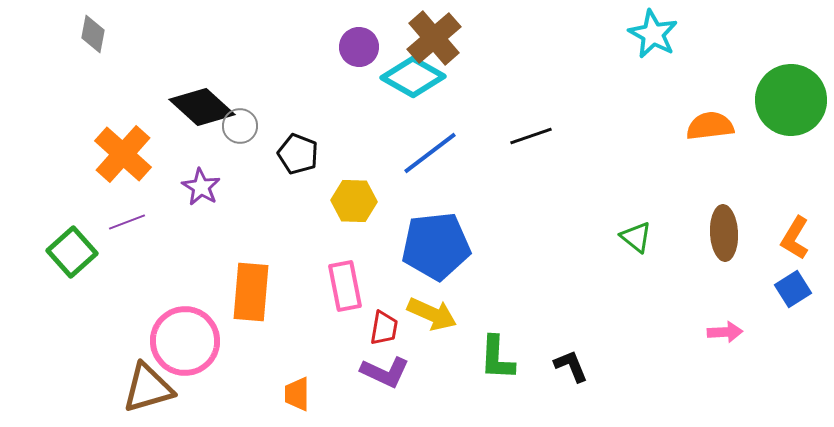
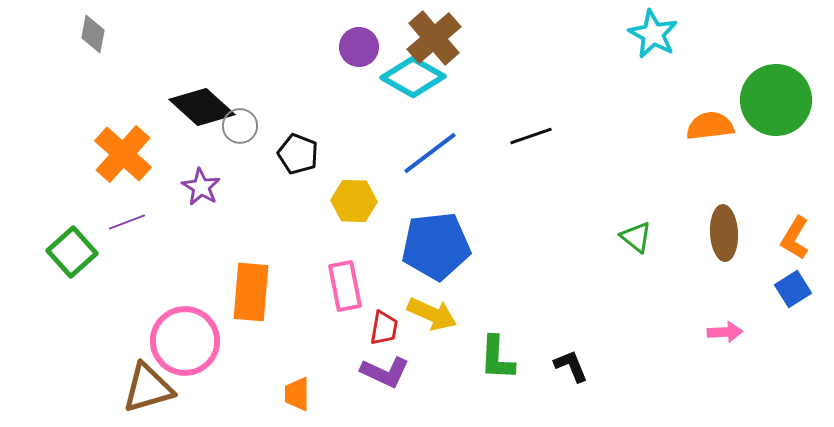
green circle: moved 15 px left
